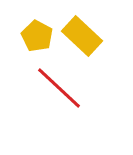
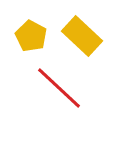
yellow pentagon: moved 6 px left
